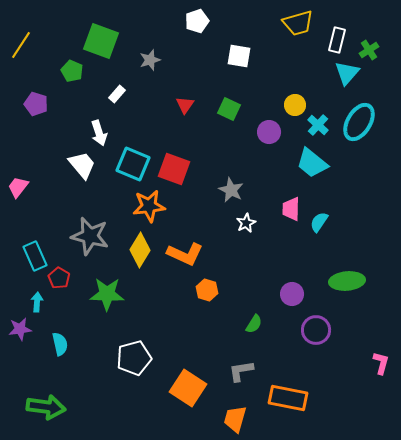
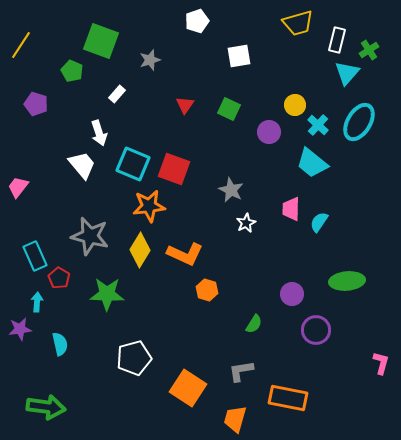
white square at (239, 56): rotated 20 degrees counterclockwise
